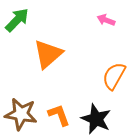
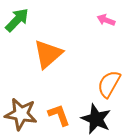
orange semicircle: moved 5 px left, 8 px down
